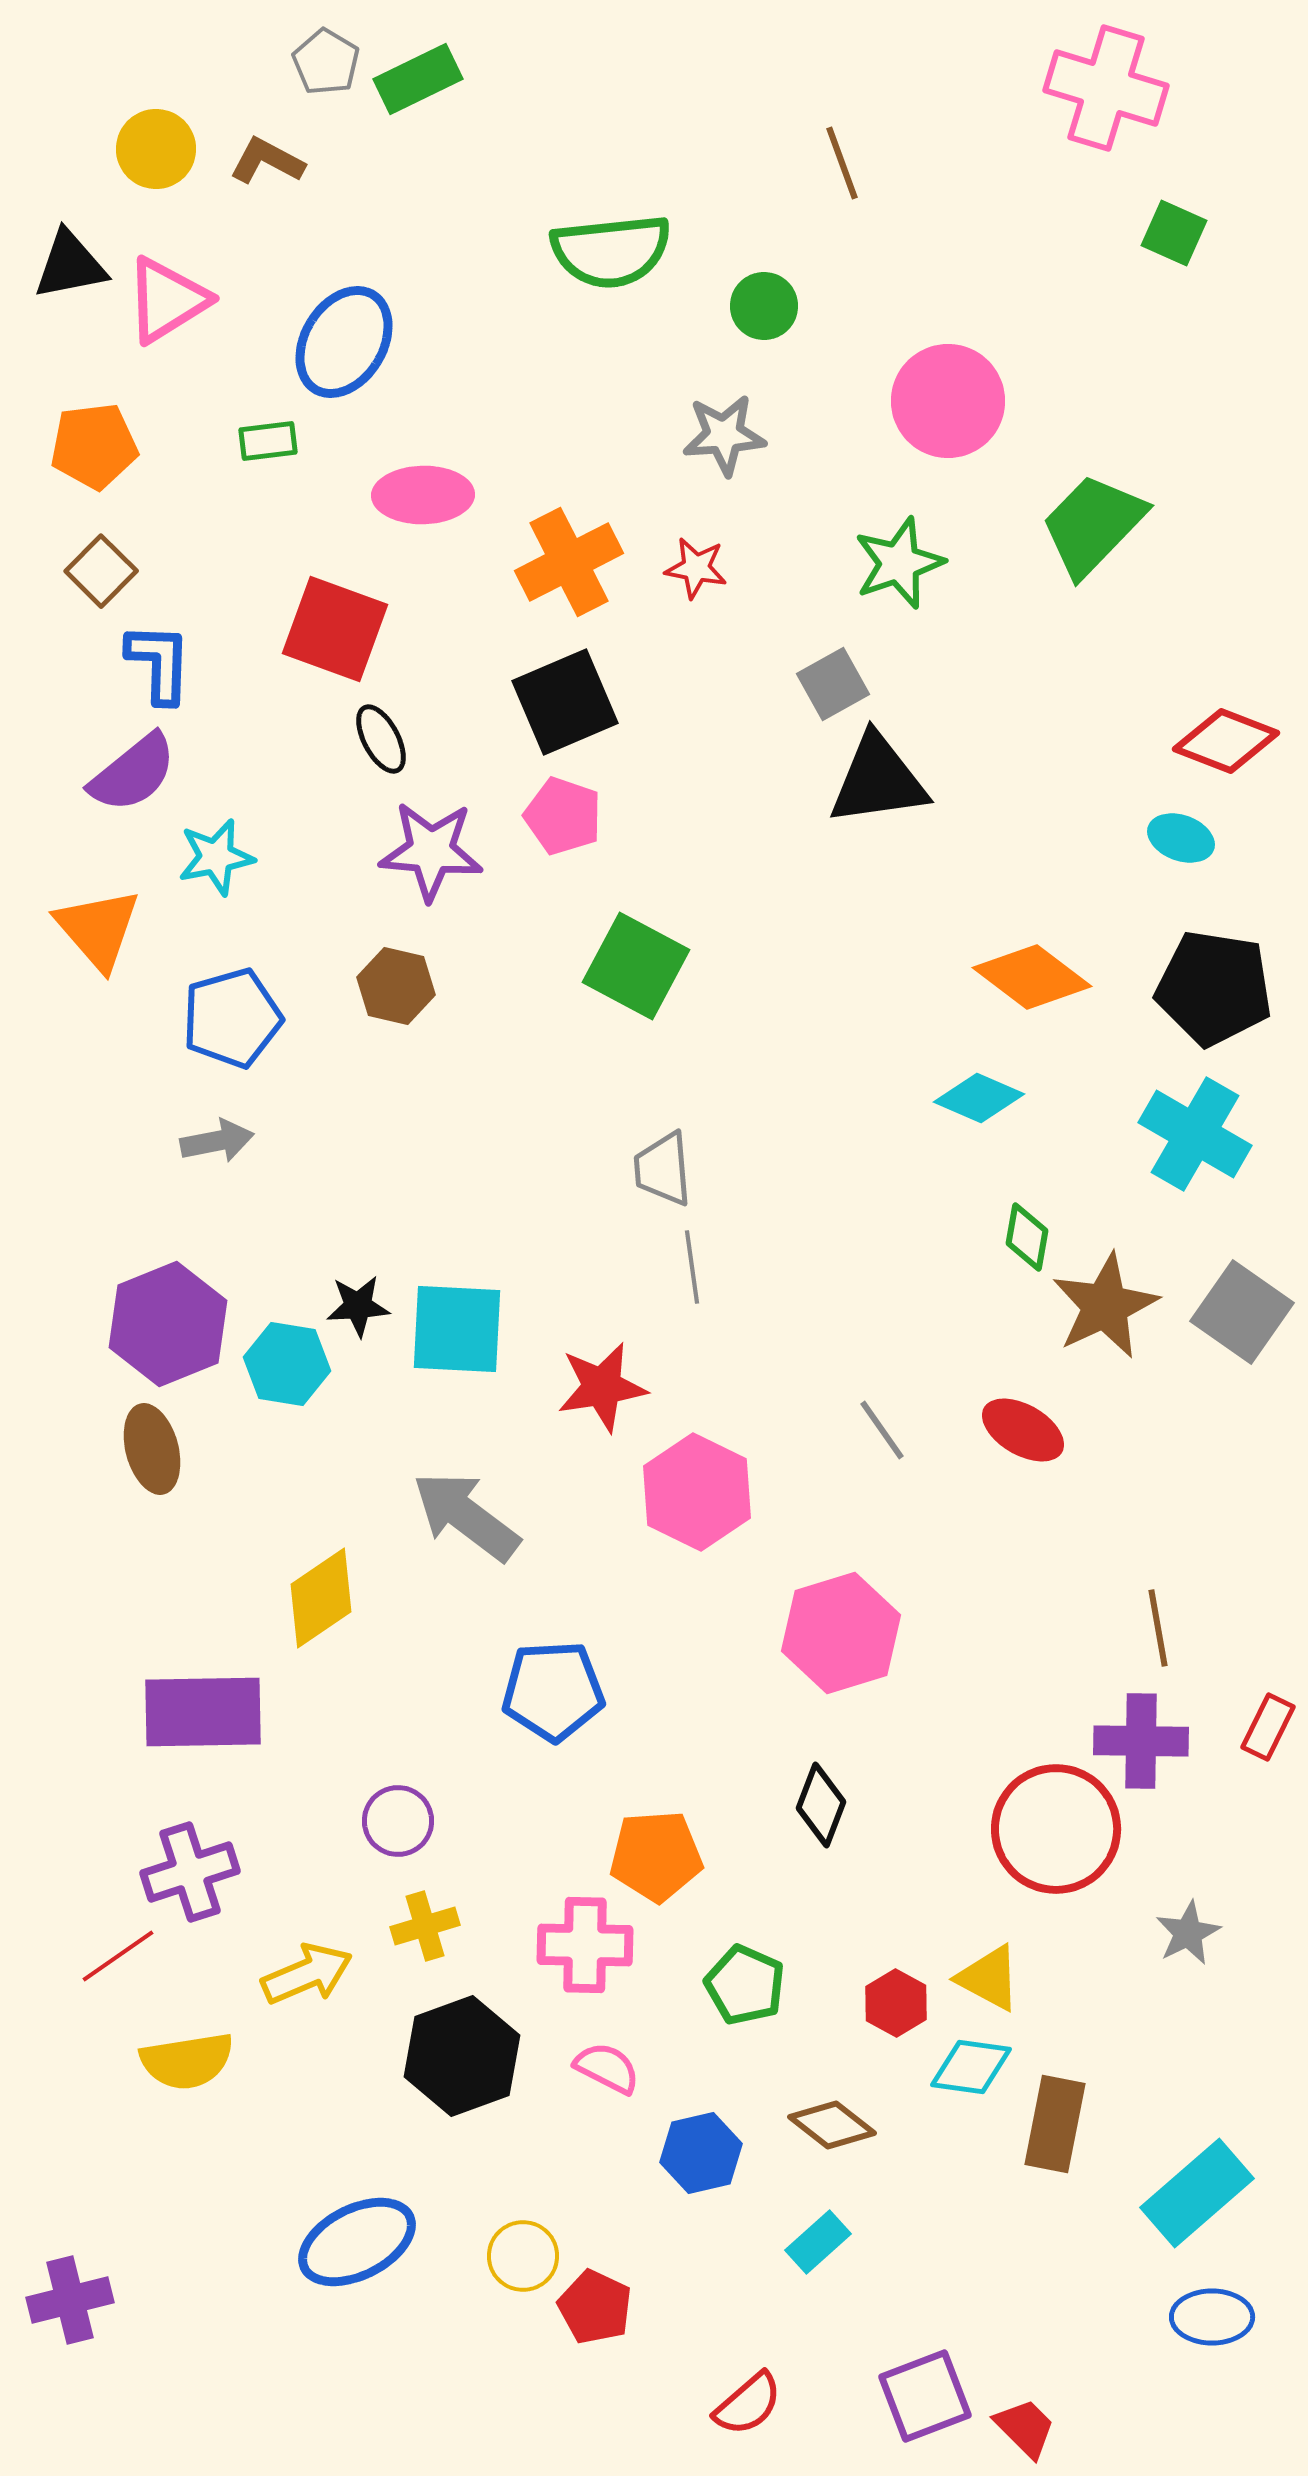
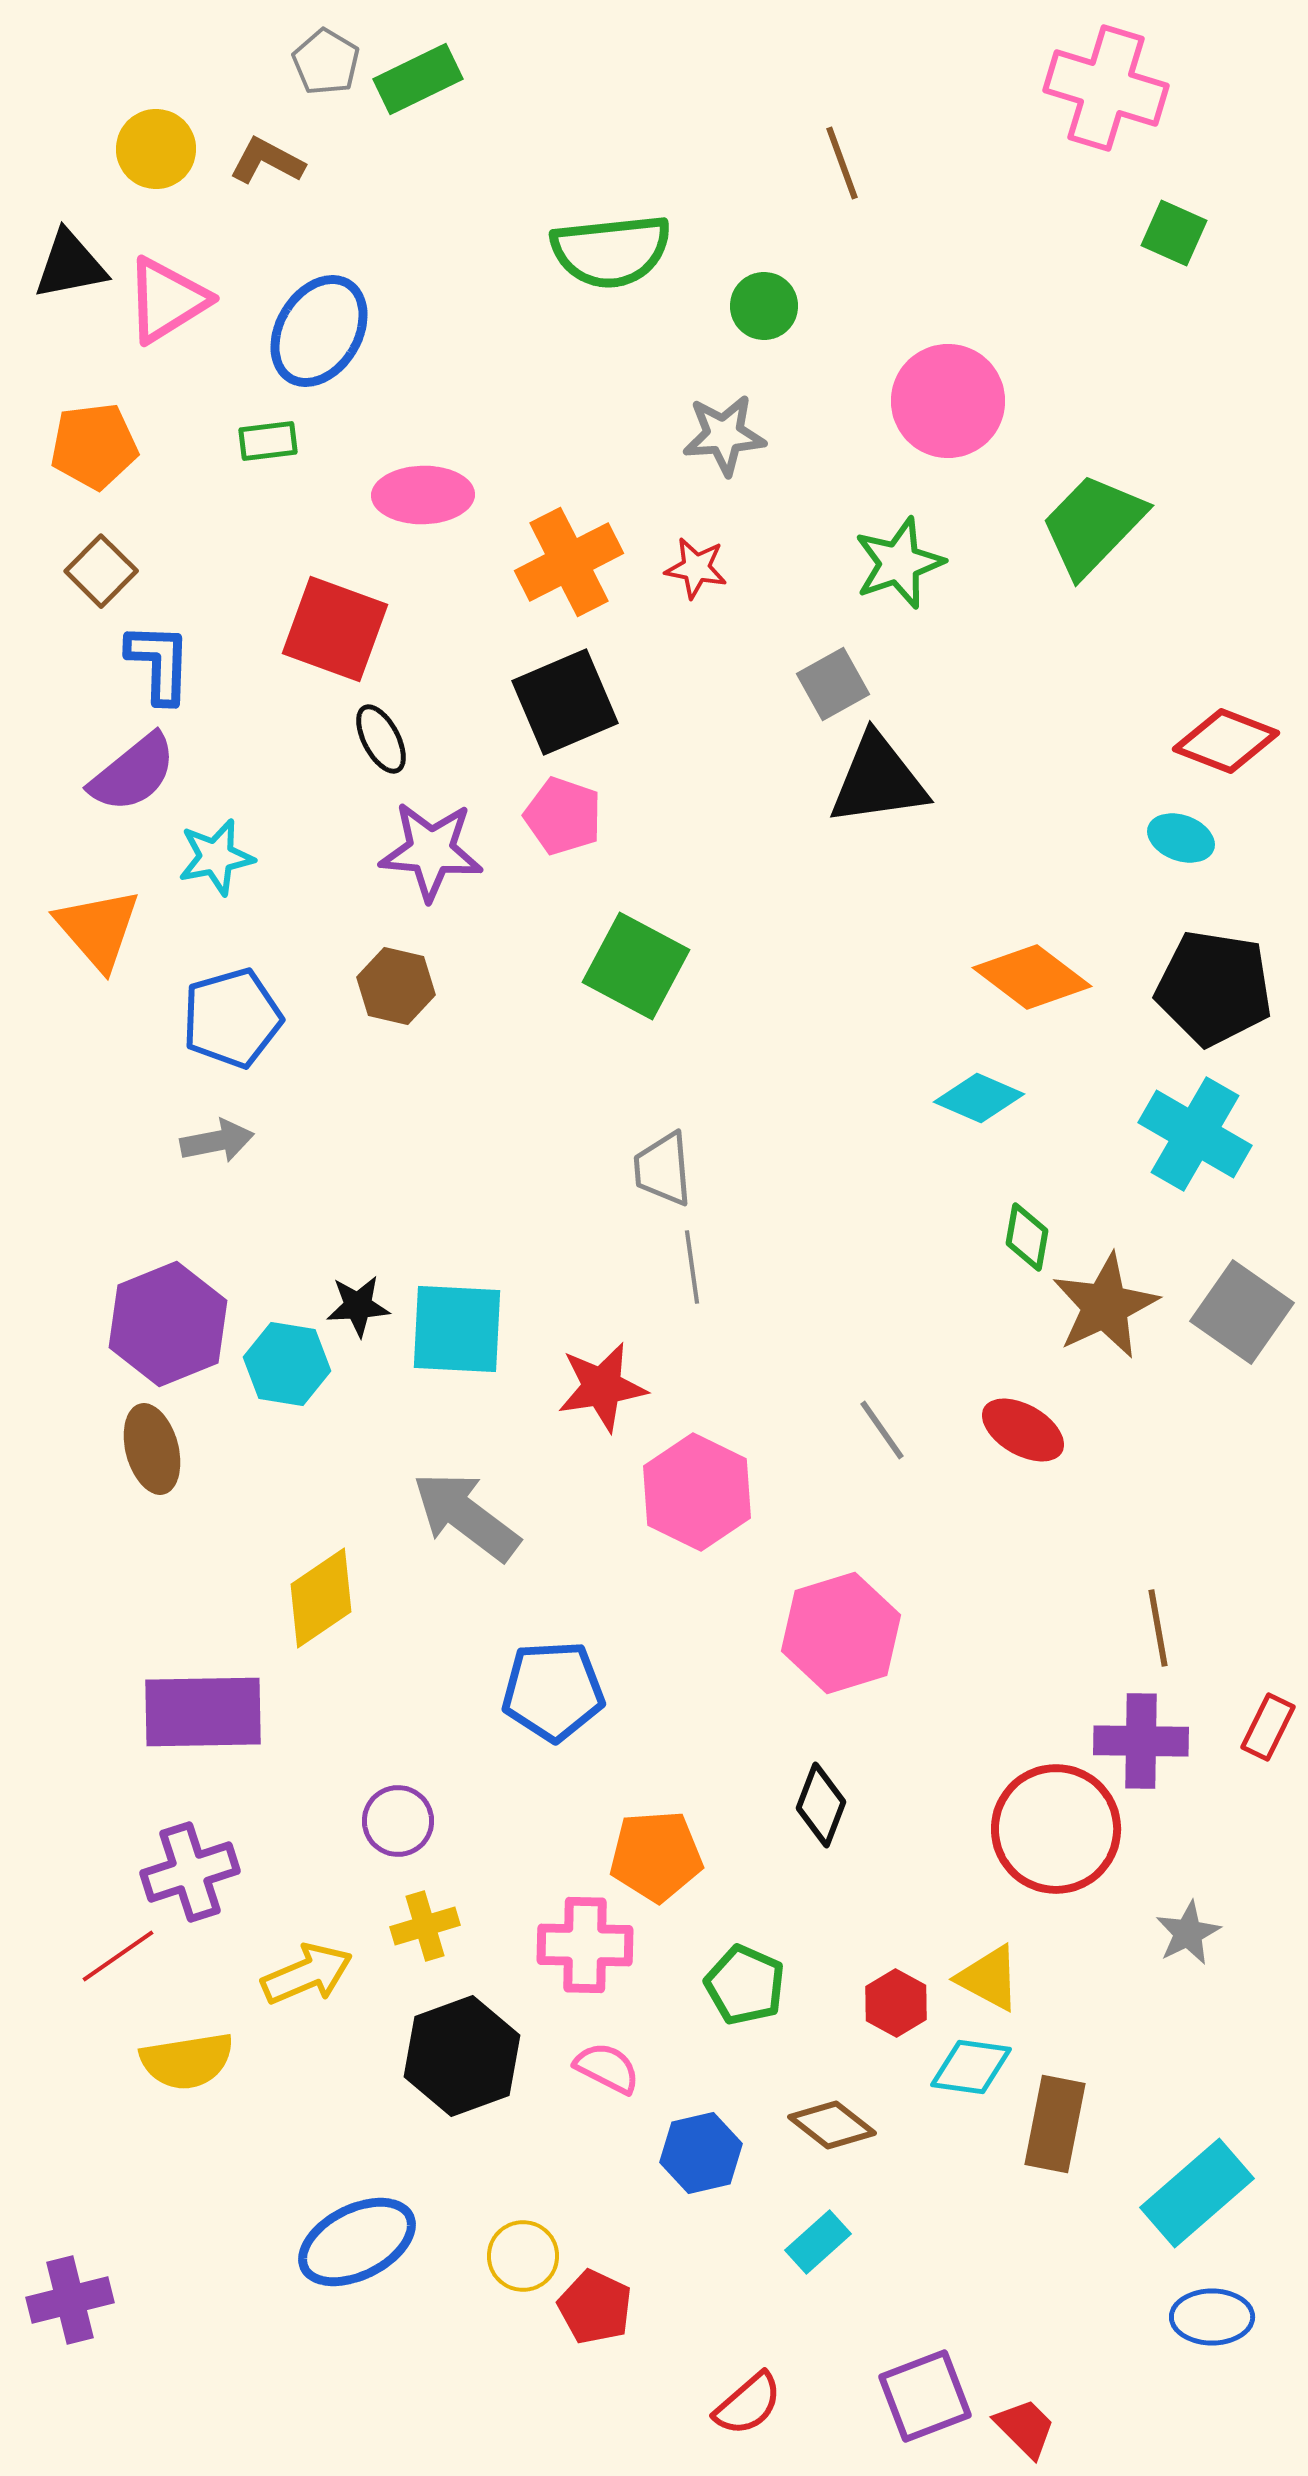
blue ellipse at (344, 342): moved 25 px left, 11 px up
